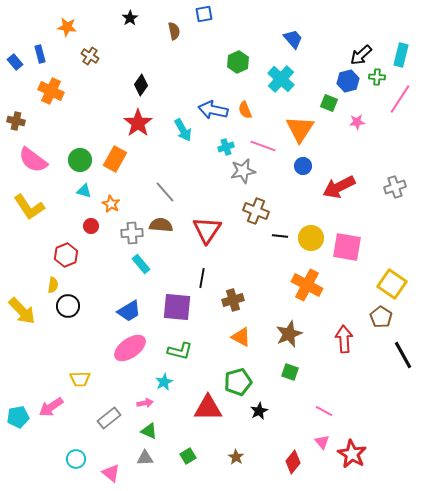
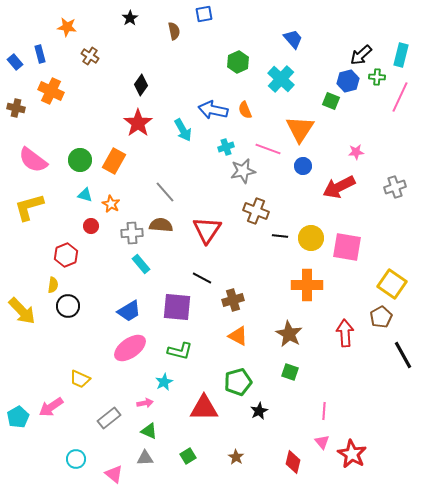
pink line at (400, 99): moved 2 px up; rotated 8 degrees counterclockwise
green square at (329, 103): moved 2 px right, 2 px up
brown cross at (16, 121): moved 13 px up
pink star at (357, 122): moved 1 px left, 30 px down
pink line at (263, 146): moved 5 px right, 3 px down
orange rectangle at (115, 159): moved 1 px left, 2 px down
cyan triangle at (84, 191): moved 1 px right, 4 px down
yellow L-shape at (29, 207): rotated 108 degrees clockwise
black line at (202, 278): rotated 72 degrees counterclockwise
orange cross at (307, 285): rotated 28 degrees counterclockwise
brown pentagon at (381, 317): rotated 10 degrees clockwise
brown star at (289, 334): rotated 20 degrees counterclockwise
orange triangle at (241, 337): moved 3 px left, 1 px up
red arrow at (344, 339): moved 1 px right, 6 px up
yellow trapezoid at (80, 379): rotated 25 degrees clockwise
red triangle at (208, 408): moved 4 px left
pink line at (324, 411): rotated 66 degrees clockwise
cyan pentagon at (18, 417): rotated 20 degrees counterclockwise
red diamond at (293, 462): rotated 25 degrees counterclockwise
pink triangle at (111, 473): moved 3 px right, 1 px down
